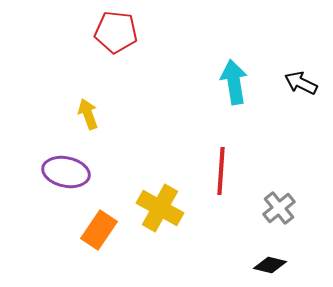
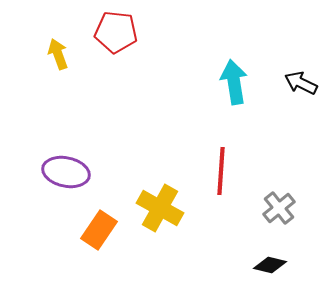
yellow arrow: moved 30 px left, 60 px up
